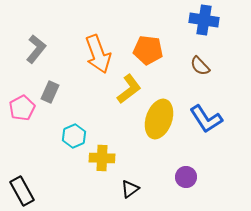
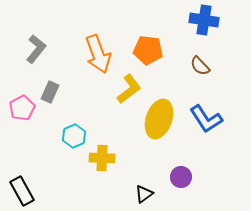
purple circle: moved 5 px left
black triangle: moved 14 px right, 5 px down
